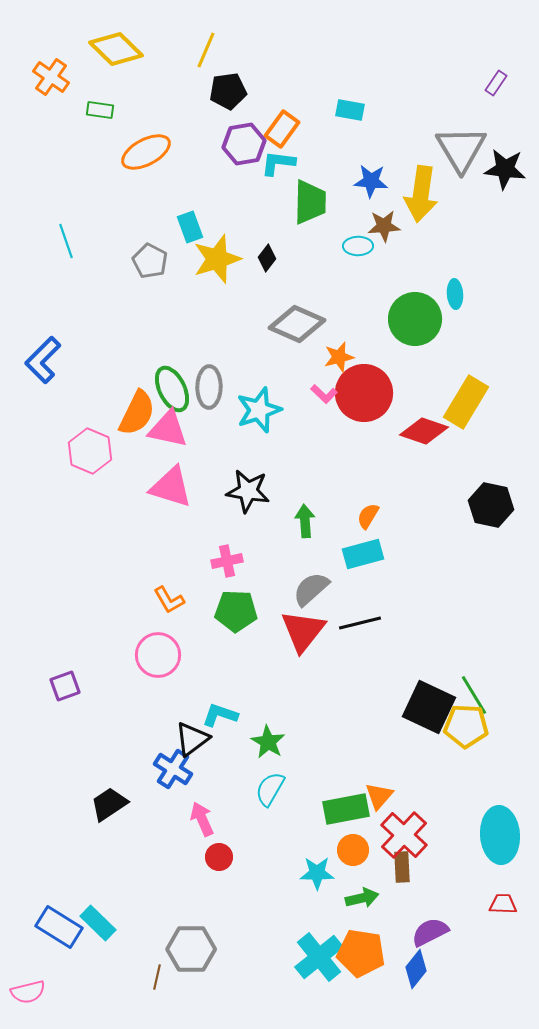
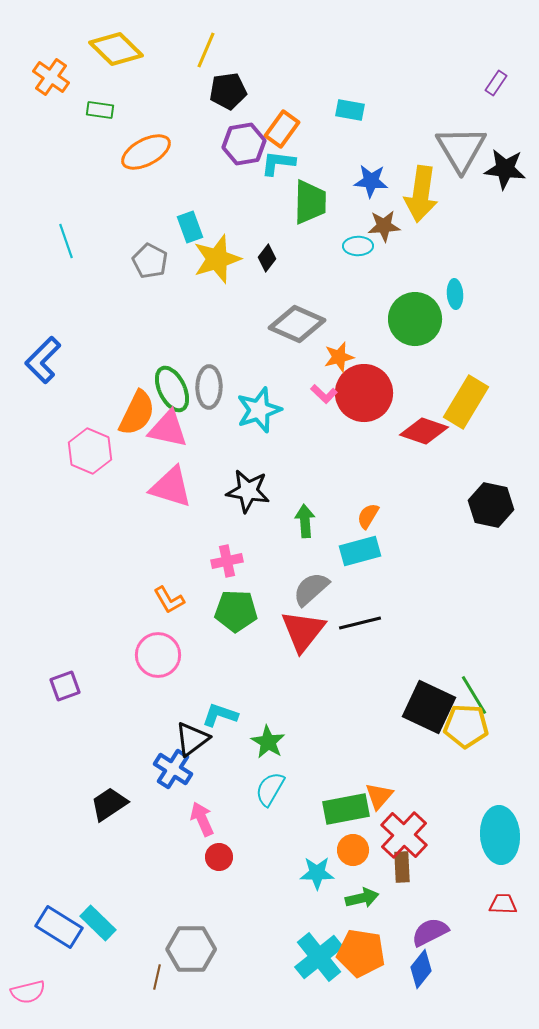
cyan rectangle at (363, 554): moved 3 px left, 3 px up
blue diamond at (416, 969): moved 5 px right
